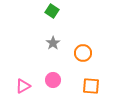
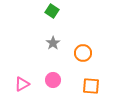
pink triangle: moved 1 px left, 2 px up
